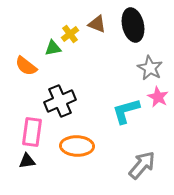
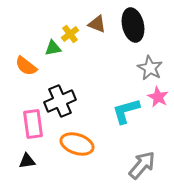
pink rectangle: moved 1 px right, 8 px up; rotated 16 degrees counterclockwise
orange ellipse: moved 2 px up; rotated 16 degrees clockwise
